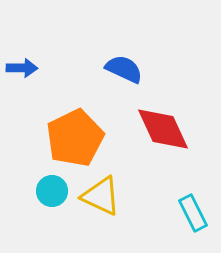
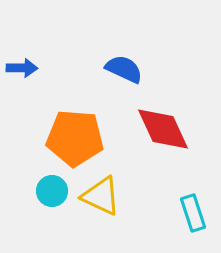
orange pentagon: rotated 30 degrees clockwise
cyan rectangle: rotated 9 degrees clockwise
